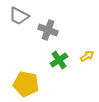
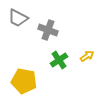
gray trapezoid: moved 1 px left, 2 px down
yellow pentagon: moved 2 px left, 3 px up
